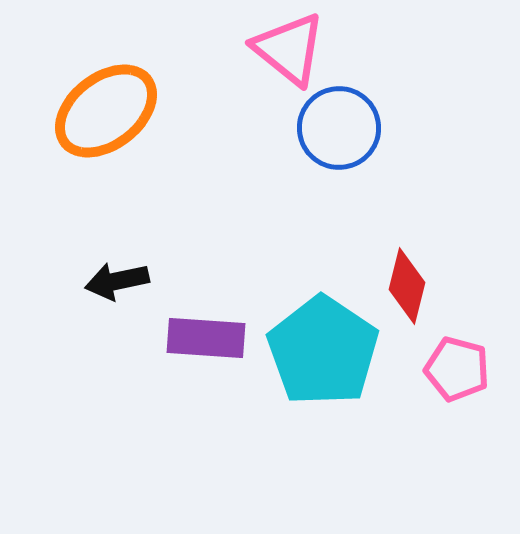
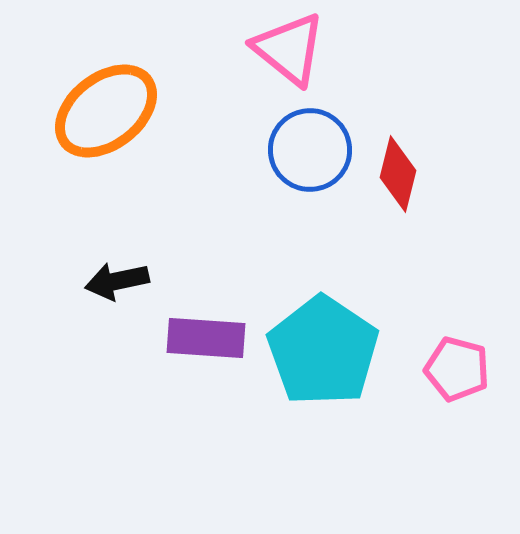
blue circle: moved 29 px left, 22 px down
red diamond: moved 9 px left, 112 px up
